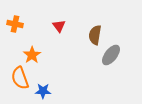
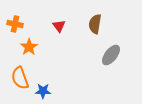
brown semicircle: moved 11 px up
orange star: moved 3 px left, 8 px up
